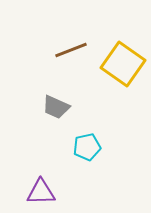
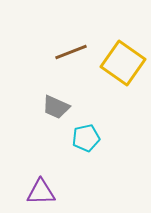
brown line: moved 2 px down
yellow square: moved 1 px up
cyan pentagon: moved 1 px left, 9 px up
